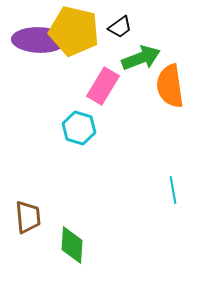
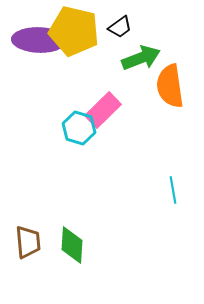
pink rectangle: moved 24 px down; rotated 15 degrees clockwise
brown trapezoid: moved 25 px down
